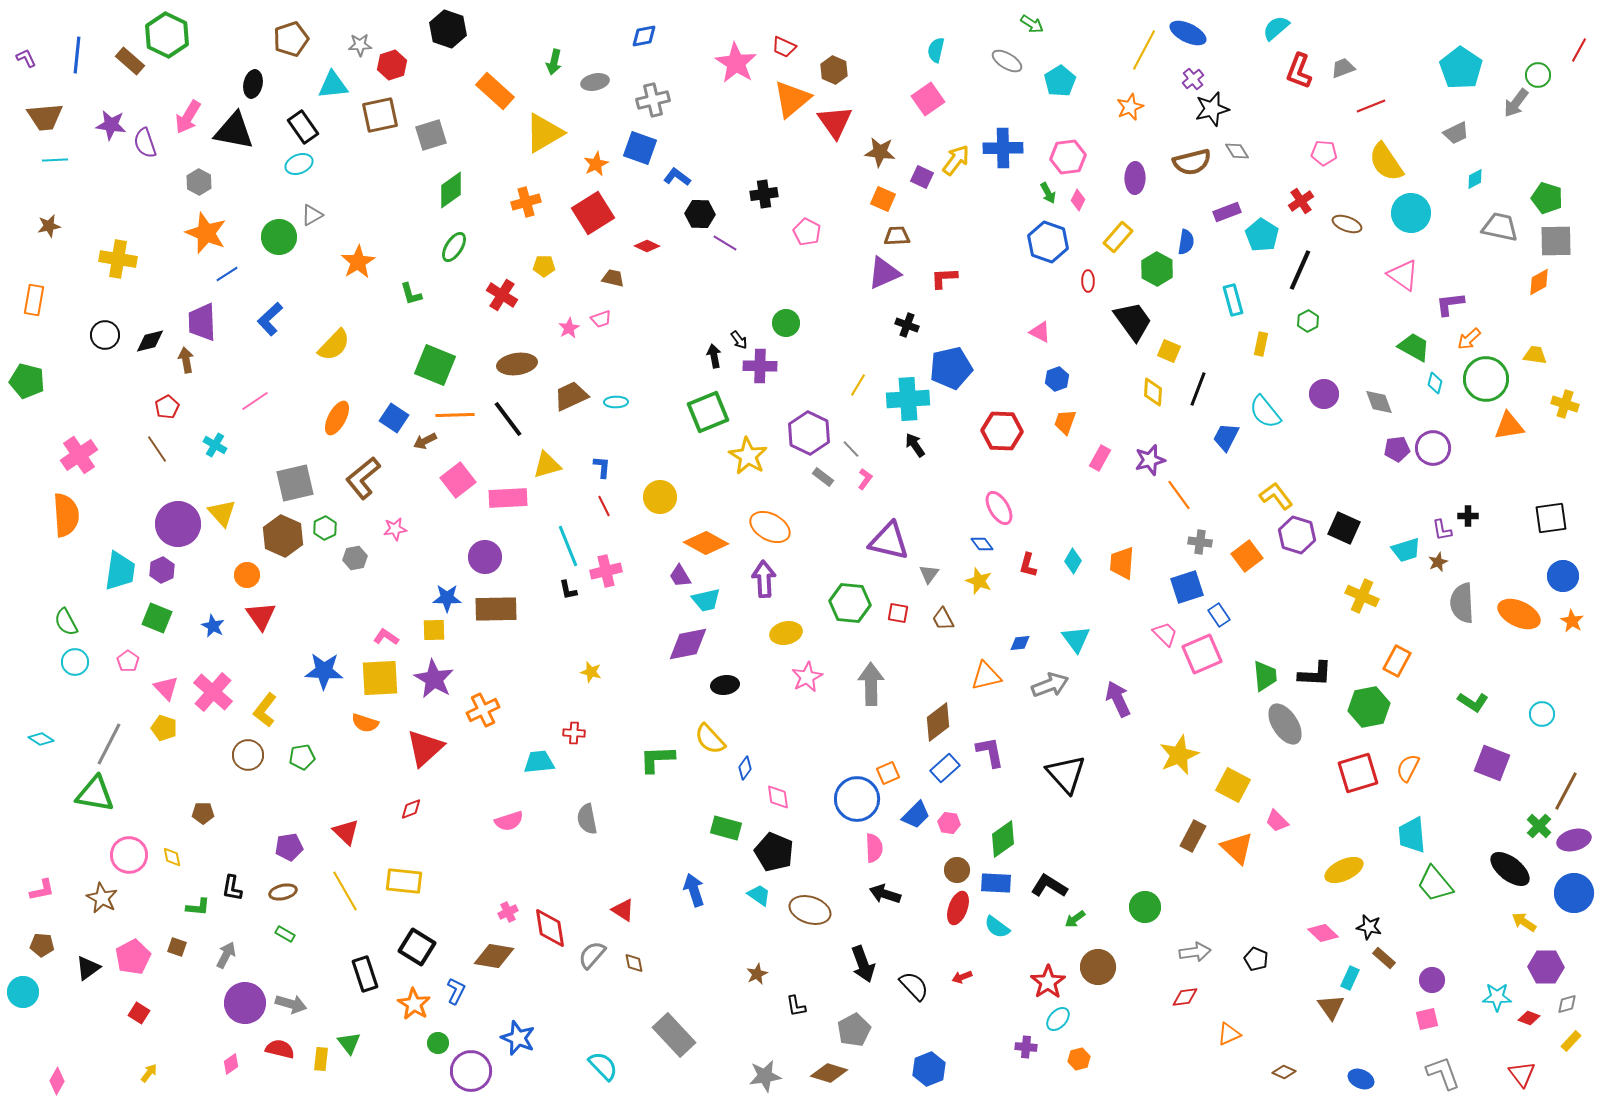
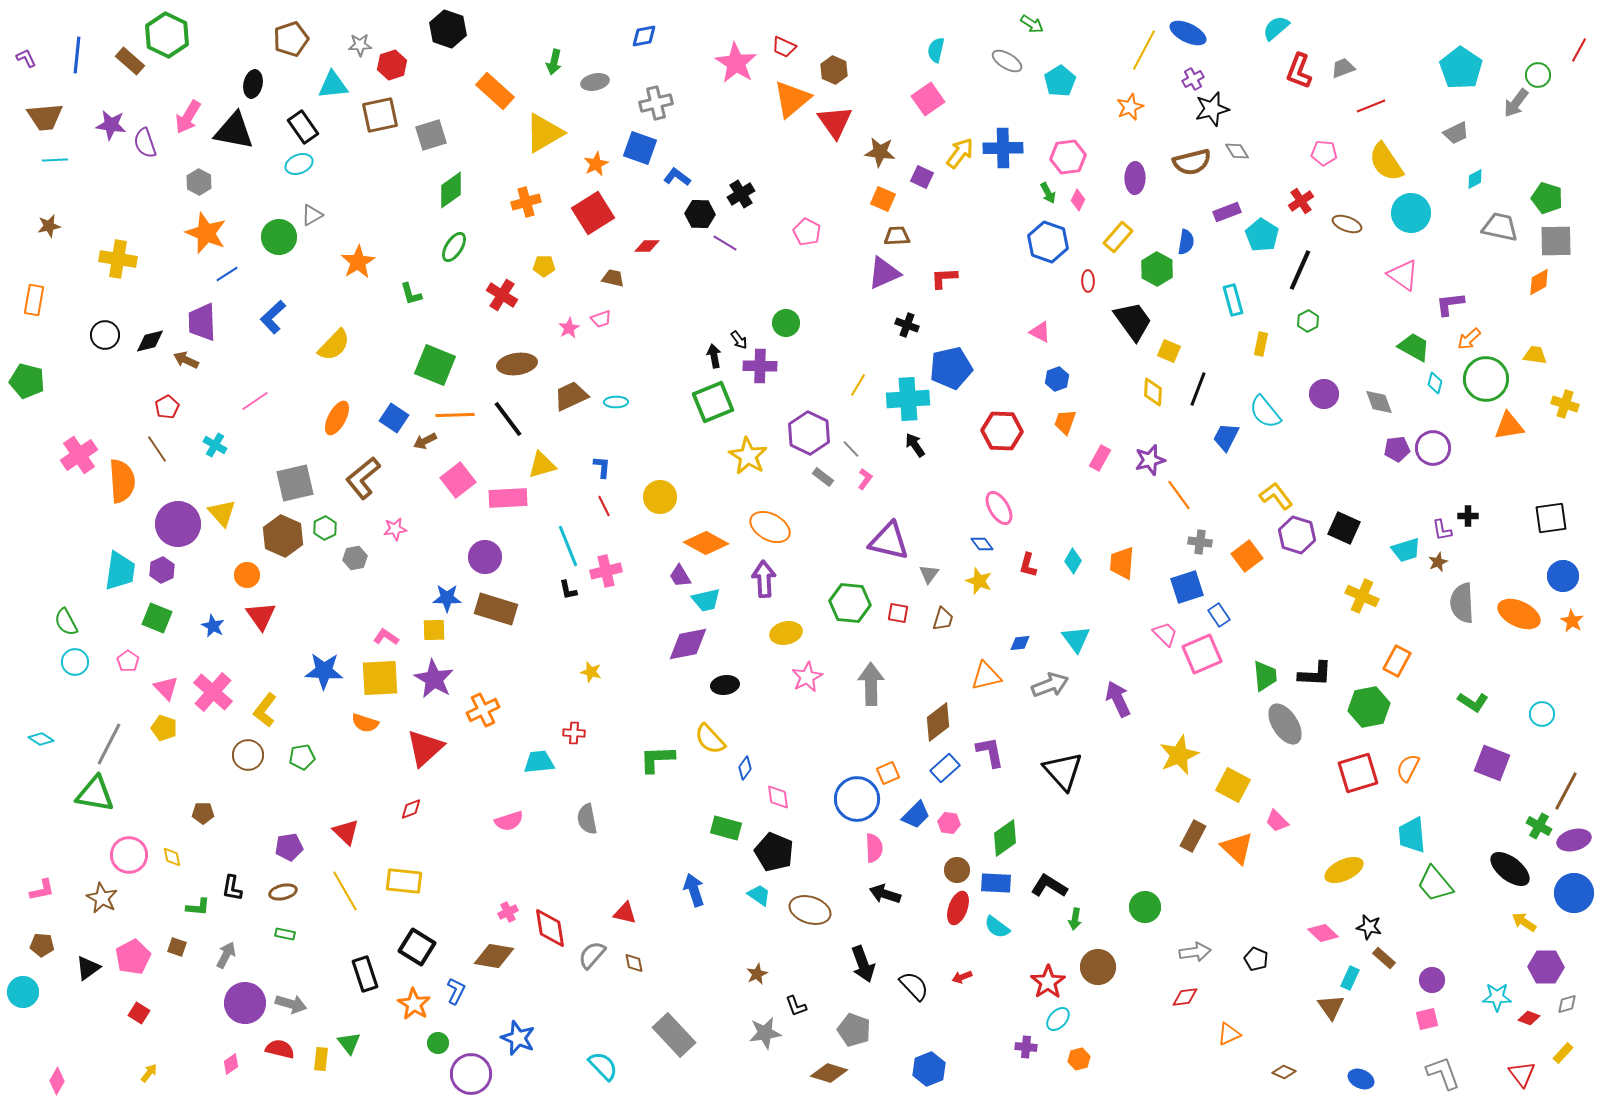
purple cross at (1193, 79): rotated 10 degrees clockwise
gray cross at (653, 100): moved 3 px right, 3 px down
yellow arrow at (956, 160): moved 4 px right, 7 px up
black cross at (764, 194): moved 23 px left; rotated 24 degrees counterclockwise
red diamond at (647, 246): rotated 25 degrees counterclockwise
blue L-shape at (270, 319): moved 3 px right, 2 px up
brown arrow at (186, 360): rotated 55 degrees counterclockwise
green square at (708, 412): moved 5 px right, 10 px up
yellow triangle at (547, 465): moved 5 px left
orange semicircle at (66, 515): moved 56 px right, 34 px up
brown rectangle at (496, 609): rotated 18 degrees clockwise
brown trapezoid at (943, 619): rotated 135 degrees counterclockwise
black triangle at (1066, 774): moved 3 px left, 3 px up
green cross at (1539, 826): rotated 15 degrees counterclockwise
green diamond at (1003, 839): moved 2 px right, 1 px up
red triangle at (623, 910): moved 2 px right, 3 px down; rotated 20 degrees counterclockwise
green arrow at (1075, 919): rotated 45 degrees counterclockwise
green rectangle at (285, 934): rotated 18 degrees counterclockwise
black L-shape at (796, 1006): rotated 10 degrees counterclockwise
gray pentagon at (854, 1030): rotated 24 degrees counterclockwise
yellow rectangle at (1571, 1041): moved 8 px left, 12 px down
purple circle at (471, 1071): moved 3 px down
gray star at (765, 1076): moved 43 px up
